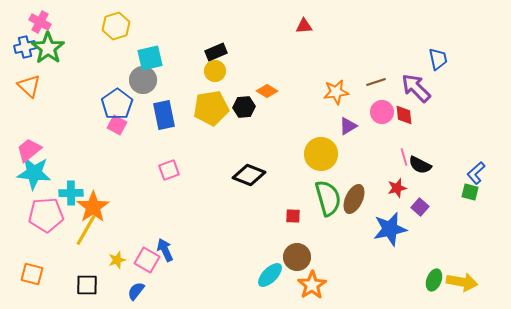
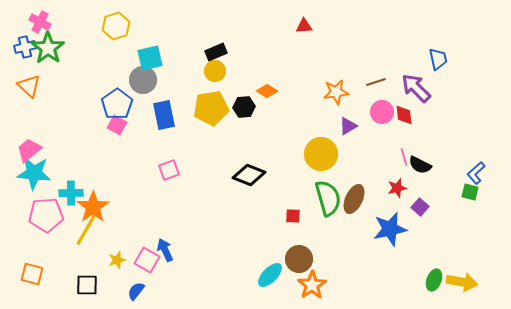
brown circle at (297, 257): moved 2 px right, 2 px down
